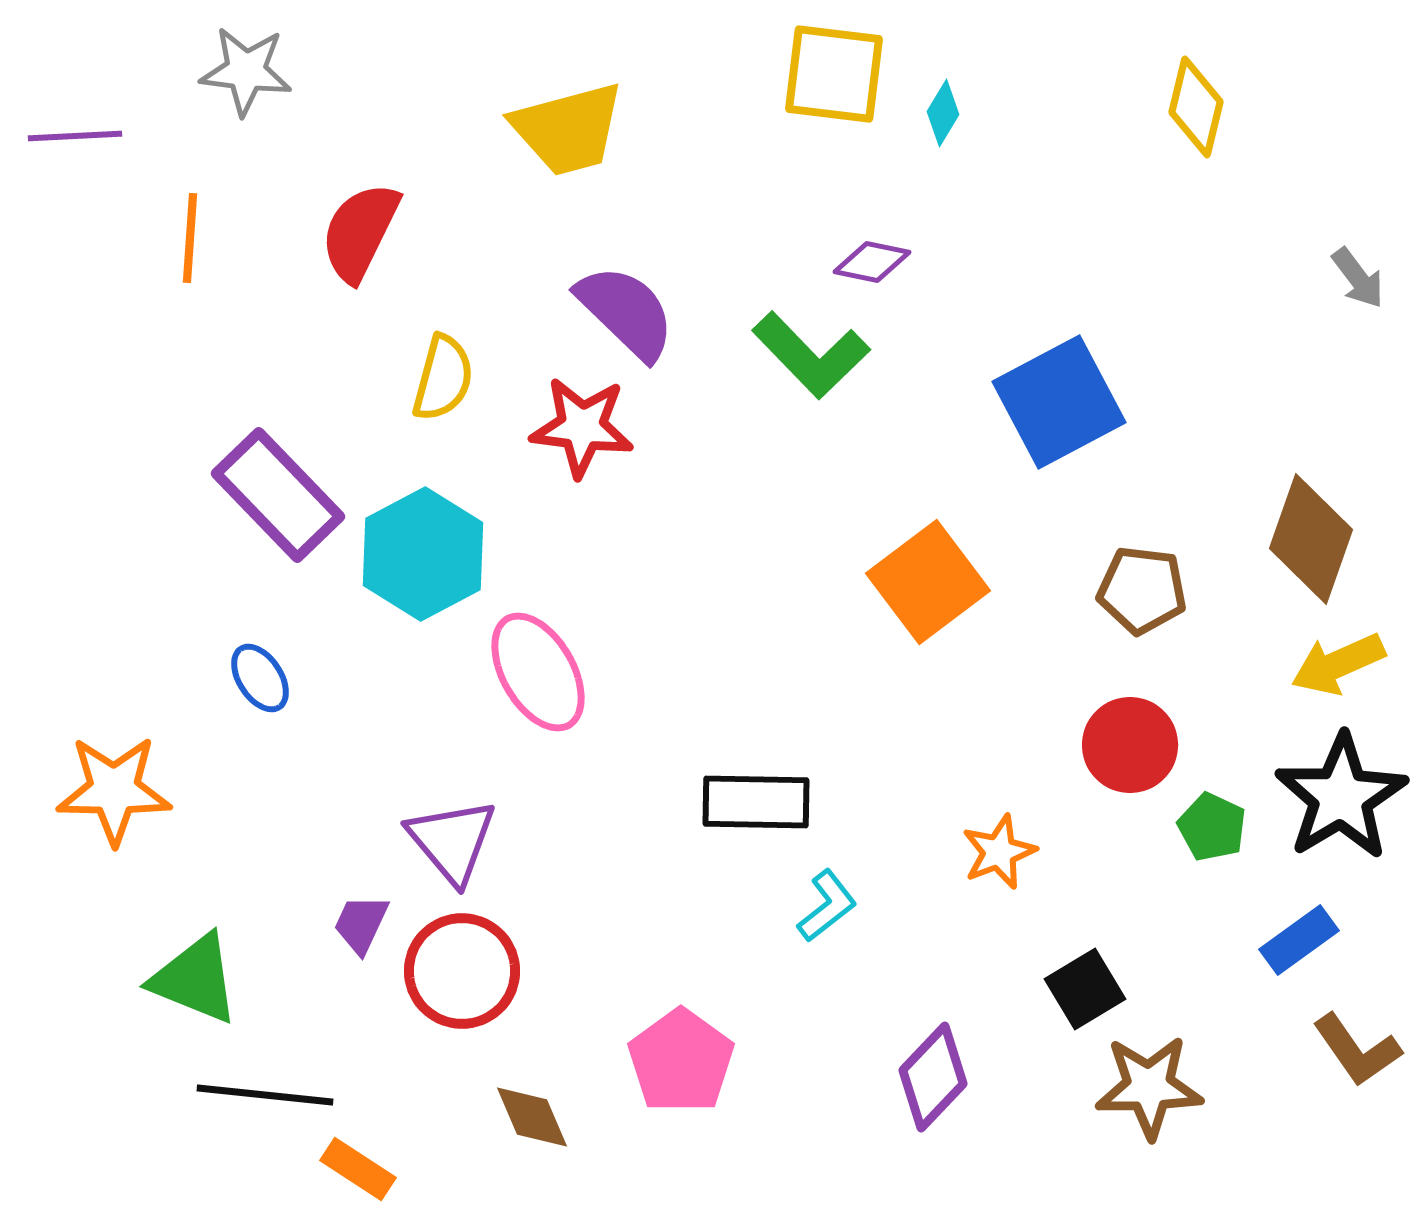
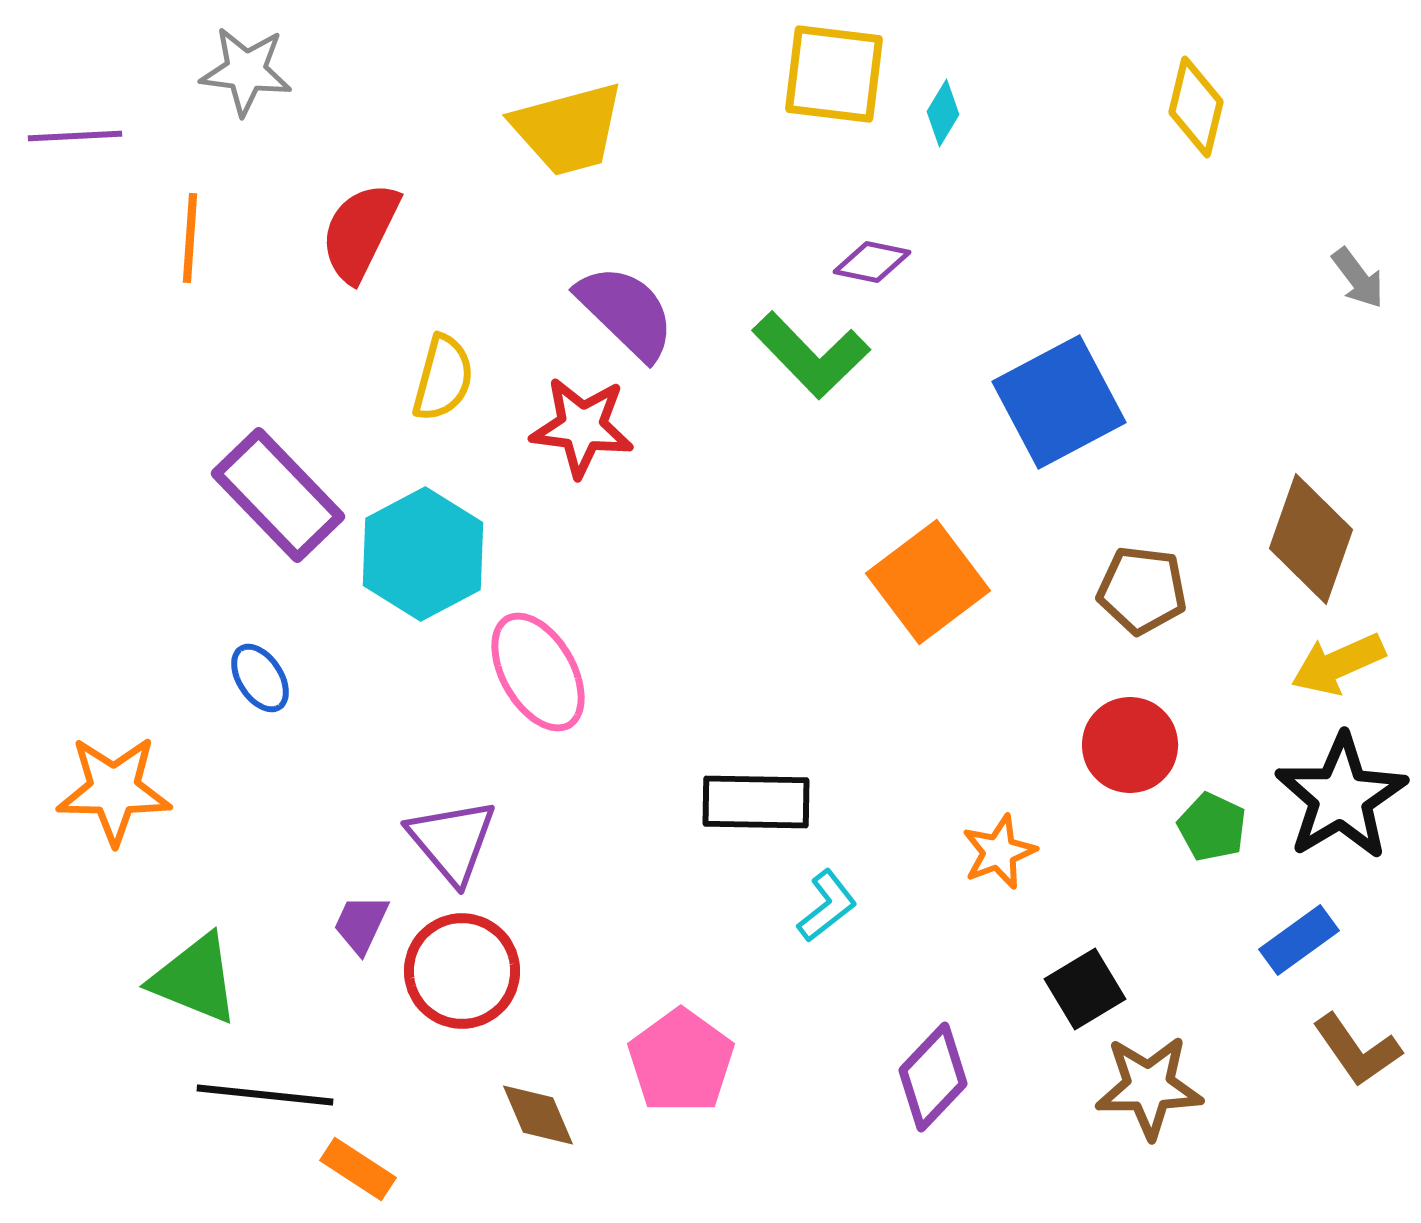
brown diamond at (532, 1117): moved 6 px right, 2 px up
